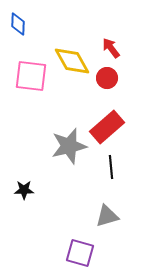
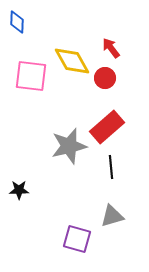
blue diamond: moved 1 px left, 2 px up
red circle: moved 2 px left
black star: moved 5 px left
gray triangle: moved 5 px right
purple square: moved 3 px left, 14 px up
